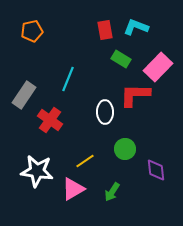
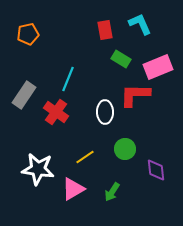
cyan L-shape: moved 4 px right, 3 px up; rotated 45 degrees clockwise
orange pentagon: moved 4 px left, 3 px down
pink rectangle: rotated 24 degrees clockwise
red cross: moved 6 px right, 8 px up
yellow line: moved 4 px up
white star: moved 1 px right, 2 px up
